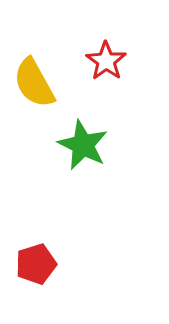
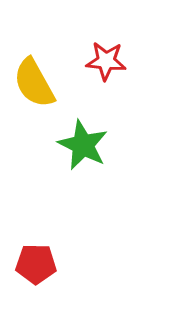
red star: rotated 30 degrees counterclockwise
red pentagon: rotated 18 degrees clockwise
